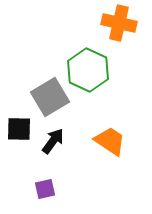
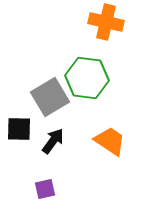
orange cross: moved 13 px left, 1 px up
green hexagon: moved 1 px left, 8 px down; rotated 18 degrees counterclockwise
